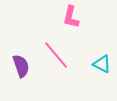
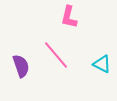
pink L-shape: moved 2 px left
